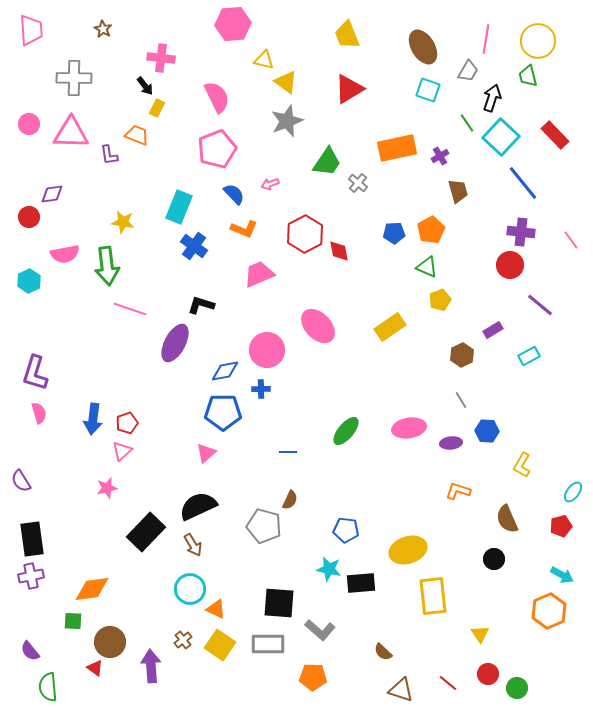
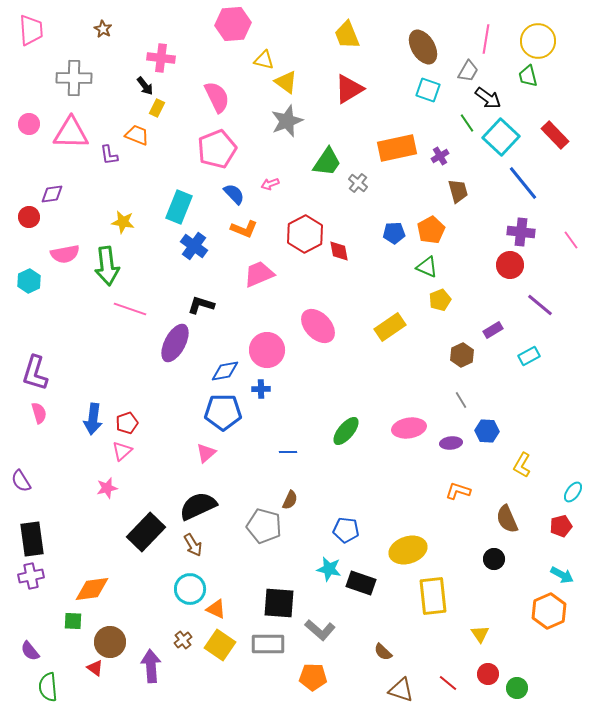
black arrow at (492, 98): moved 4 px left; rotated 108 degrees clockwise
black rectangle at (361, 583): rotated 24 degrees clockwise
